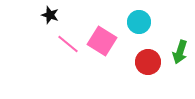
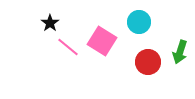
black star: moved 8 px down; rotated 18 degrees clockwise
pink line: moved 3 px down
